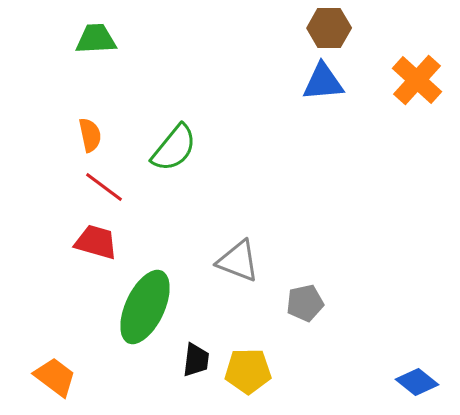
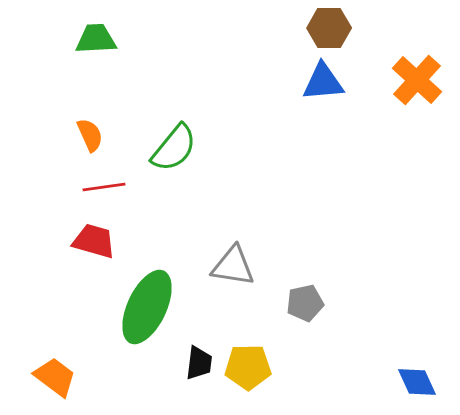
orange semicircle: rotated 12 degrees counterclockwise
red line: rotated 45 degrees counterclockwise
red trapezoid: moved 2 px left, 1 px up
gray triangle: moved 5 px left, 5 px down; rotated 12 degrees counterclockwise
green ellipse: moved 2 px right
black trapezoid: moved 3 px right, 3 px down
yellow pentagon: moved 4 px up
blue diamond: rotated 27 degrees clockwise
